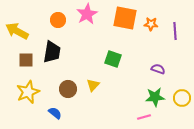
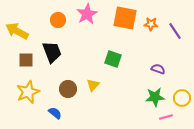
purple line: rotated 30 degrees counterclockwise
black trapezoid: rotated 30 degrees counterclockwise
pink line: moved 22 px right
